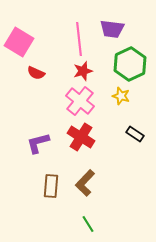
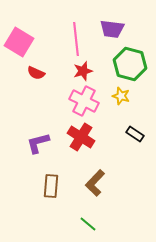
pink line: moved 3 px left
green hexagon: rotated 20 degrees counterclockwise
pink cross: moved 4 px right; rotated 12 degrees counterclockwise
brown L-shape: moved 10 px right
green line: rotated 18 degrees counterclockwise
